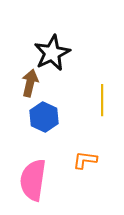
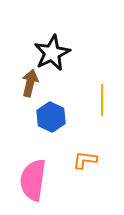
blue hexagon: moved 7 px right
